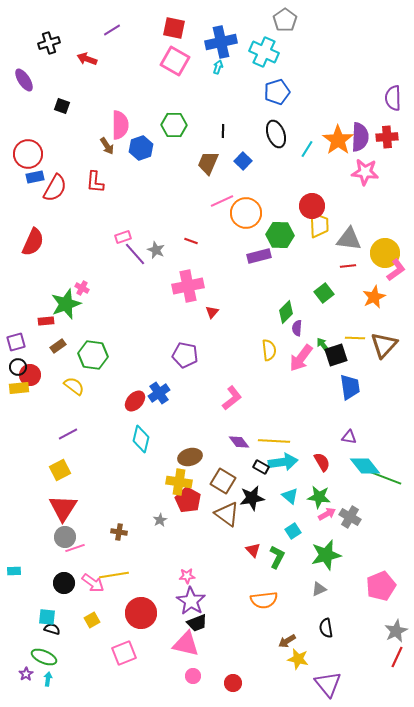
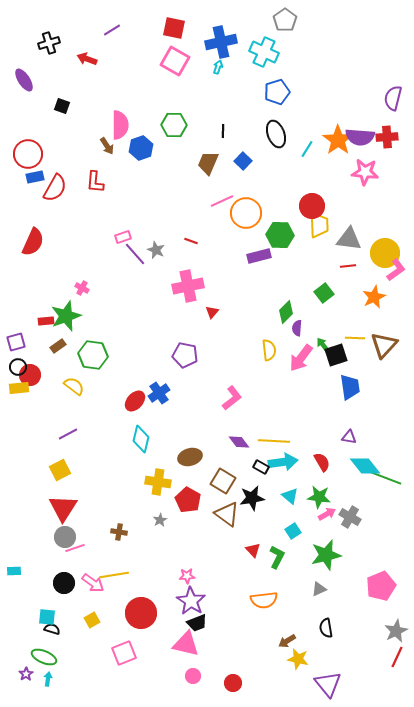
purple semicircle at (393, 98): rotated 15 degrees clockwise
purple semicircle at (360, 137): rotated 92 degrees clockwise
green star at (66, 304): moved 12 px down
yellow cross at (179, 482): moved 21 px left
